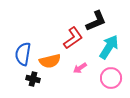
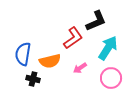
cyan arrow: moved 1 px left, 1 px down
